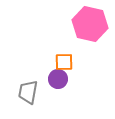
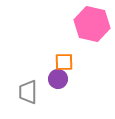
pink hexagon: moved 2 px right
gray trapezoid: rotated 10 degrees counterclockwise
